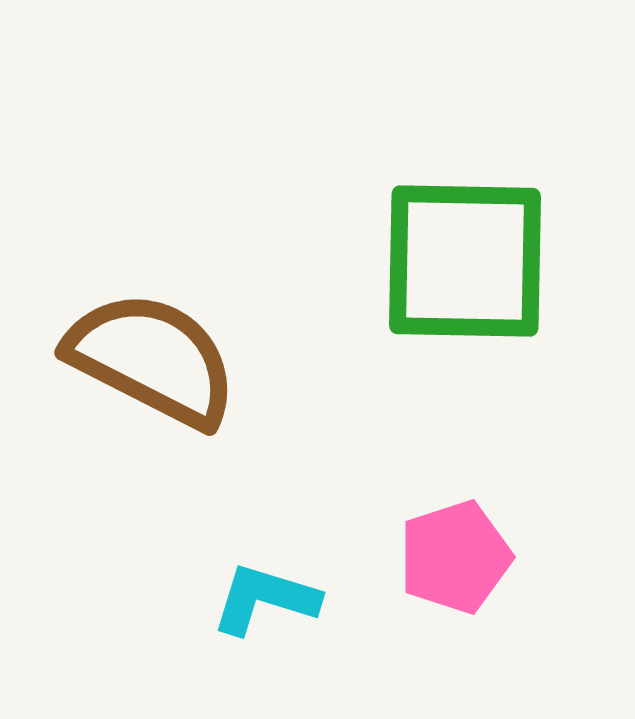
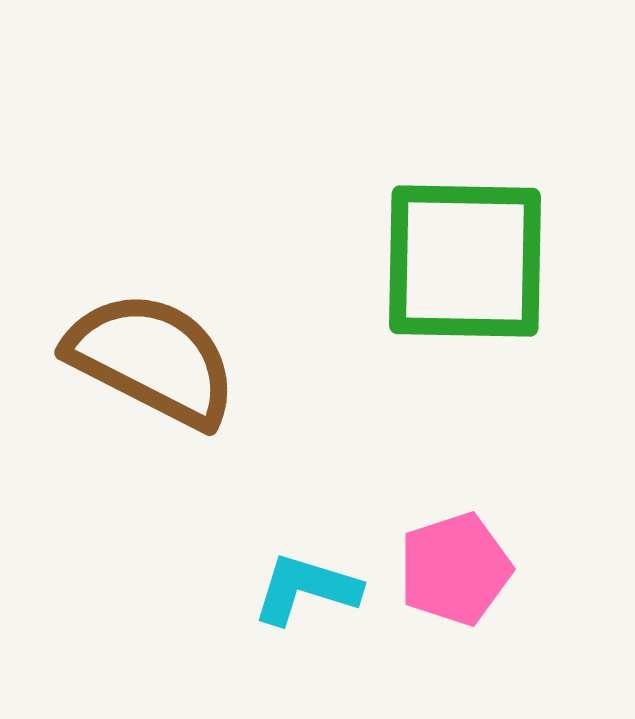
pink pentagon: moved 12 px down
cyan L-shape: moved 41 px right, 10 px up
